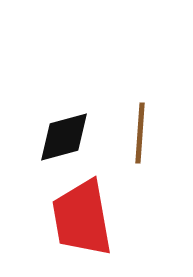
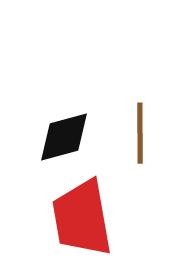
brown line: rotated 4 degrees counterclockwise
